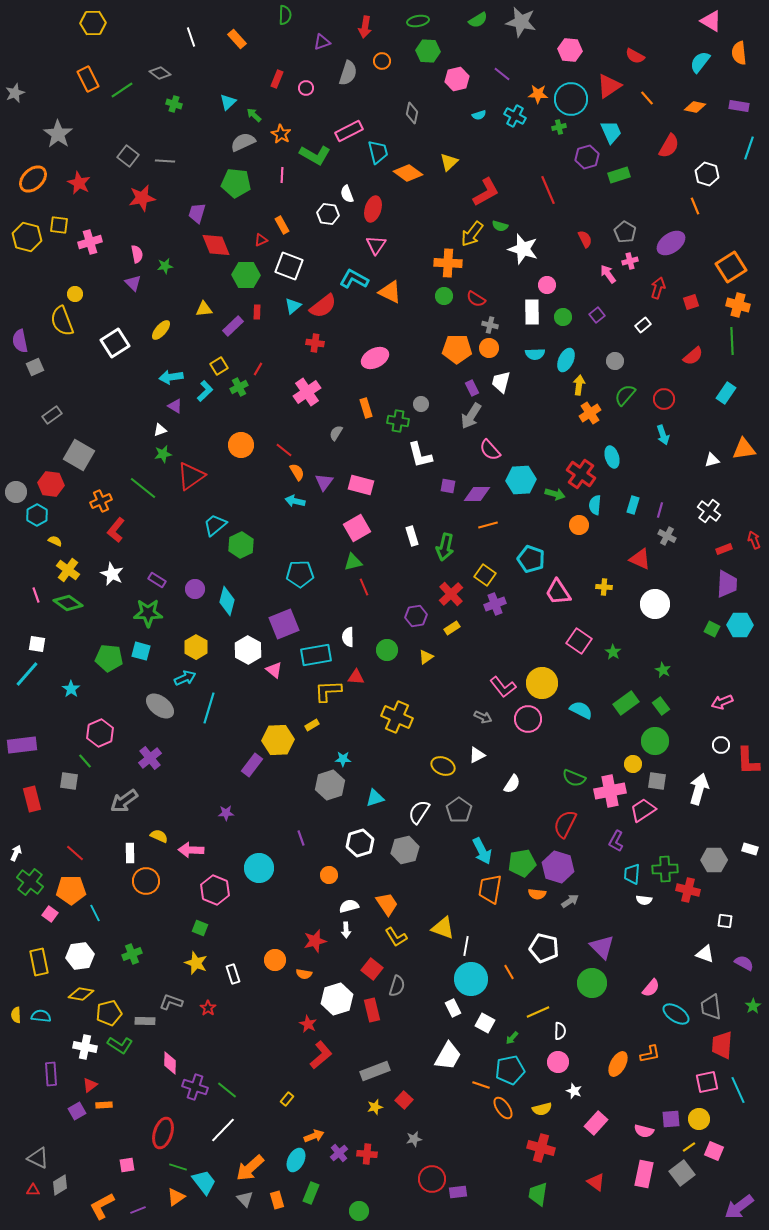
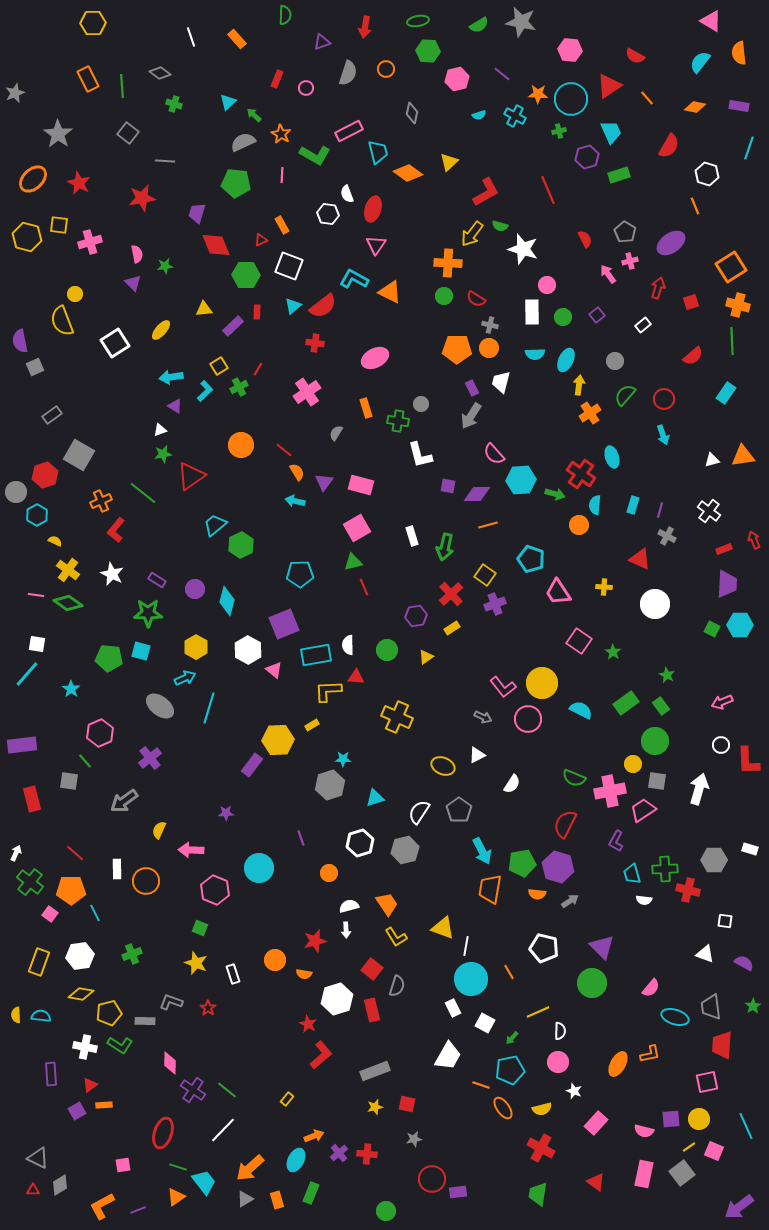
green semicircle at (478, 20): moved 1 px right, 5 px down
orange circle at (382, 61): moved 4 px right, 8 px down
green line at (122, 90): moved 4 px up; rotated 60 degrees counterclockwise
green cross at (559, 127): moved 4 px down
gray square at (128, 156): moved 23 px up
orange triangle at (744, 449): moved 1 px left, 7 px down
pink semicircle at (490, 450): moved 4 px right, 4 px down
red hexagon at (51, 484): moved 6 px left, 9 px up; rotated 25 degrees counterclockwise
green line at (143, 488): moved 5 px down
pink line at (36, 595): rotated 63 degrees counterclockwise
white semicircle at (348, 637): moved 8 px down
green star at (663, 670): moved 4 px right, 5 px down
yellow semicircle at (159, 836): moved 6 px up; rotated 90 degrees counterclockwise
white rectangle at (130, 853): moved 13 px left, 16 px down
cyan trapezoid at (632, 874): rotated 20 degrees counterclockwise
orange circle at (329, 875): moved 2 px up
yellow rectangle at (39, 962): rotated 32 degrees clockwise
cyan ellipse at (676, 1014): moved 1 px left, 3 px down; rotated 16 degrees counterclockwise
purple cross at (195, 1087): moved 2 px left, 3 px down; rotated 15 degrees clockwise
cyan line at (738, 1090): moved 8 px right, 36 px down
red square at (404, 1100): moved 3 px right, 4 px down; rotated 30 degrees counterclockwise
red cross at (541, 1148): rotated 12 degrees clockwise
pink square at (127, 1165): moved 4 px left
gray triangle at (245, 1199): rotated 42 degrees clockwise
green circle at (359, 1211): moved 27 px right
